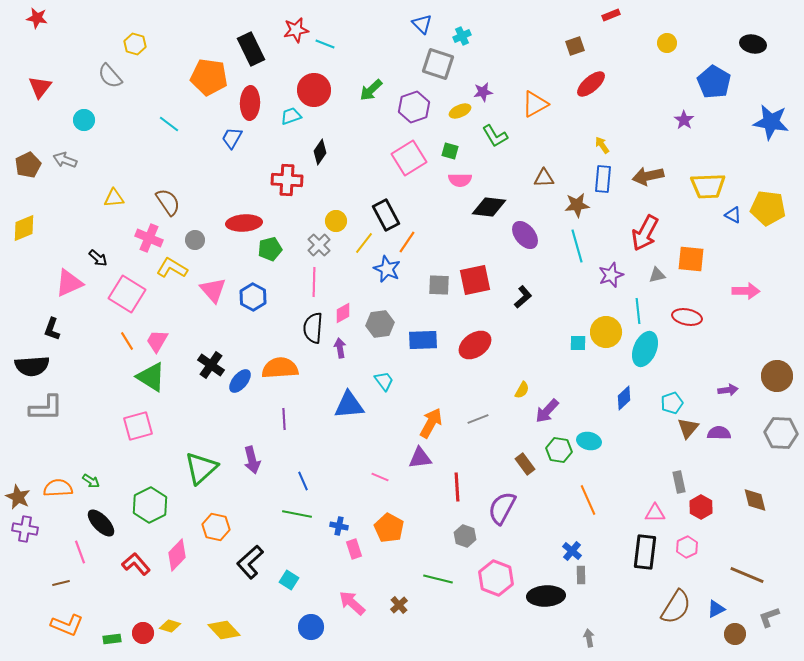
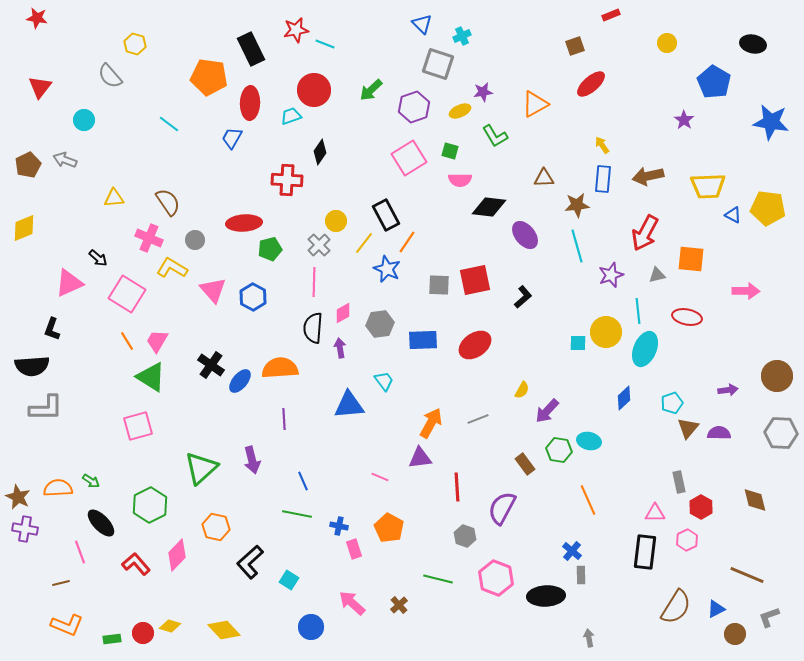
pink hexagon at (687, 547): moved 7 px up
